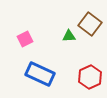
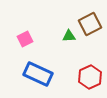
brown square: rotated 25 degrees clockwise
blue rectangle: moved 2 px left
